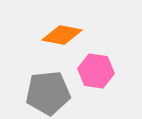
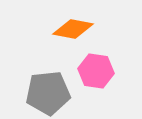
orange diamond: moved 11 px right, 6 px up
